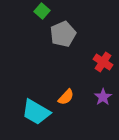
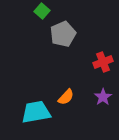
red cross: rotated 36 degrees clockwise
cyan trapezoid: rotated 140 degrees clockwise
